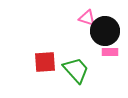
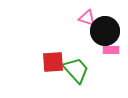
pink rectangle: moved 1 px right, 2 px up
red square: moved 8 px right
